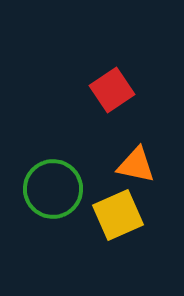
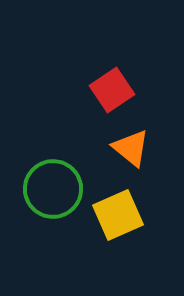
orange triangle: moved 5 px left, 17 px up; rotated 27 degrees clockwise
